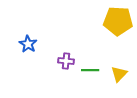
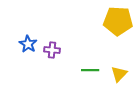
purple cross: moved 14 px left, 11 px up
